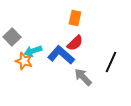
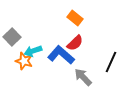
orange rectangle: rotated 63 degrees counterclockwise
